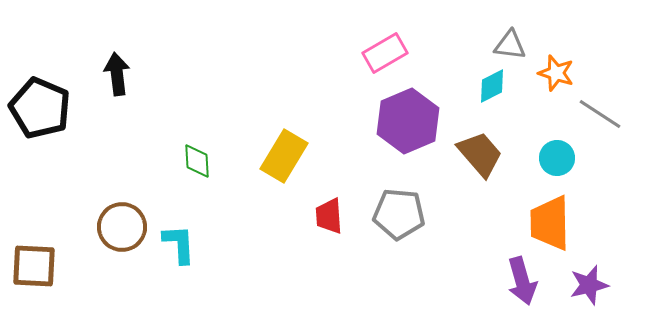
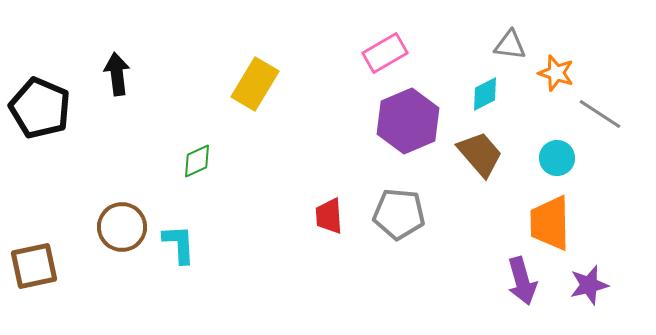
cyan diamond: moved 7 px left, 8 px down
yellow rectangle: moved 29 px left, 72 px up
green diamond: rotated 69 degrees clockwise
brown square: rotated 15 degrees counterclockwise
